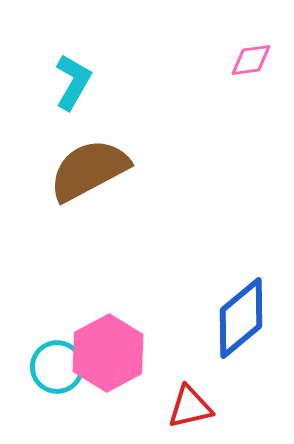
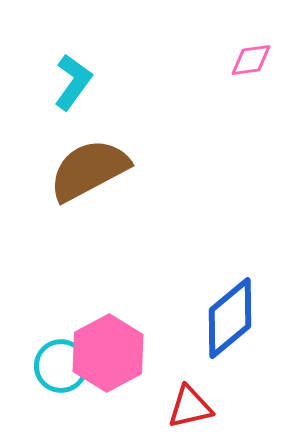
cyan L-shape: rotated 6 degrees clockwise
blue diamond: moved 11 px left
cyan circle: moved 4 px right, 1 px up
